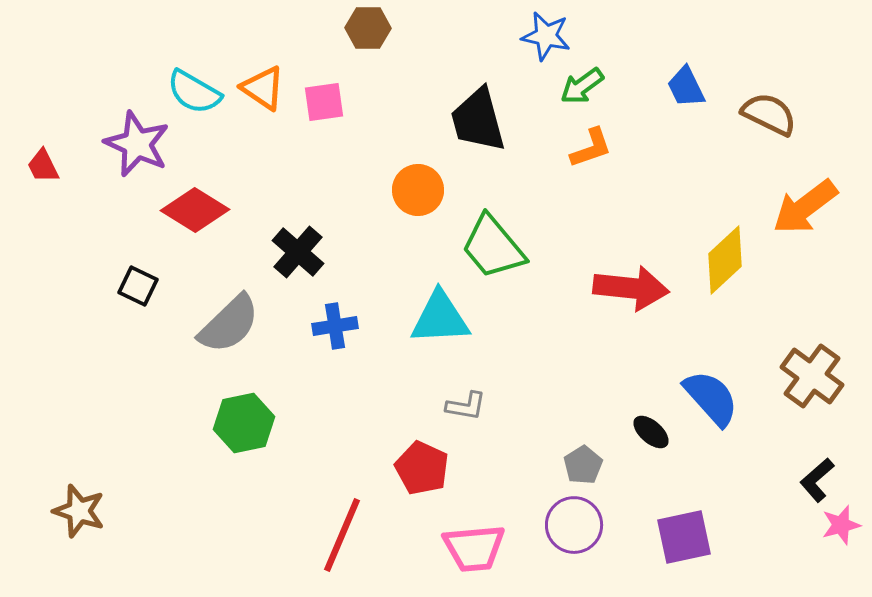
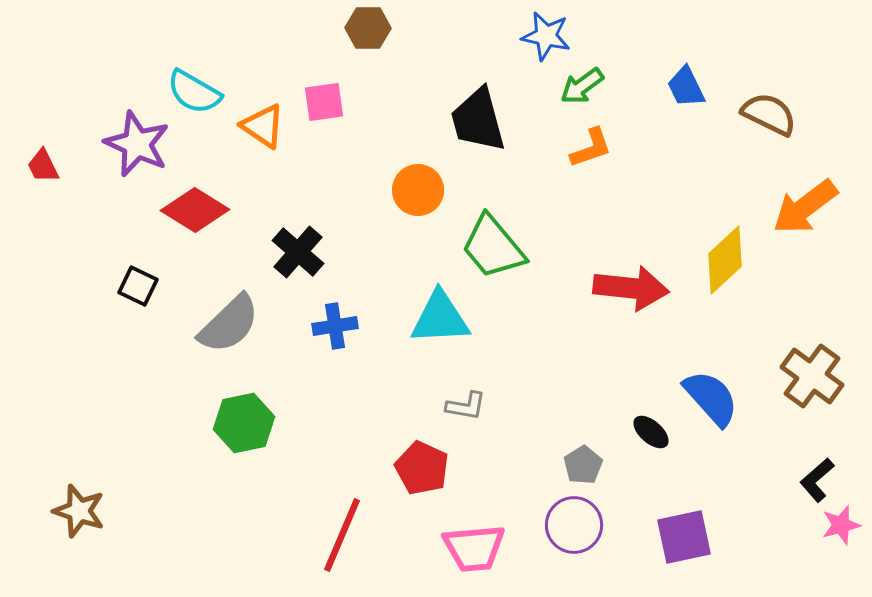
orange triangle: moved 38 px down
